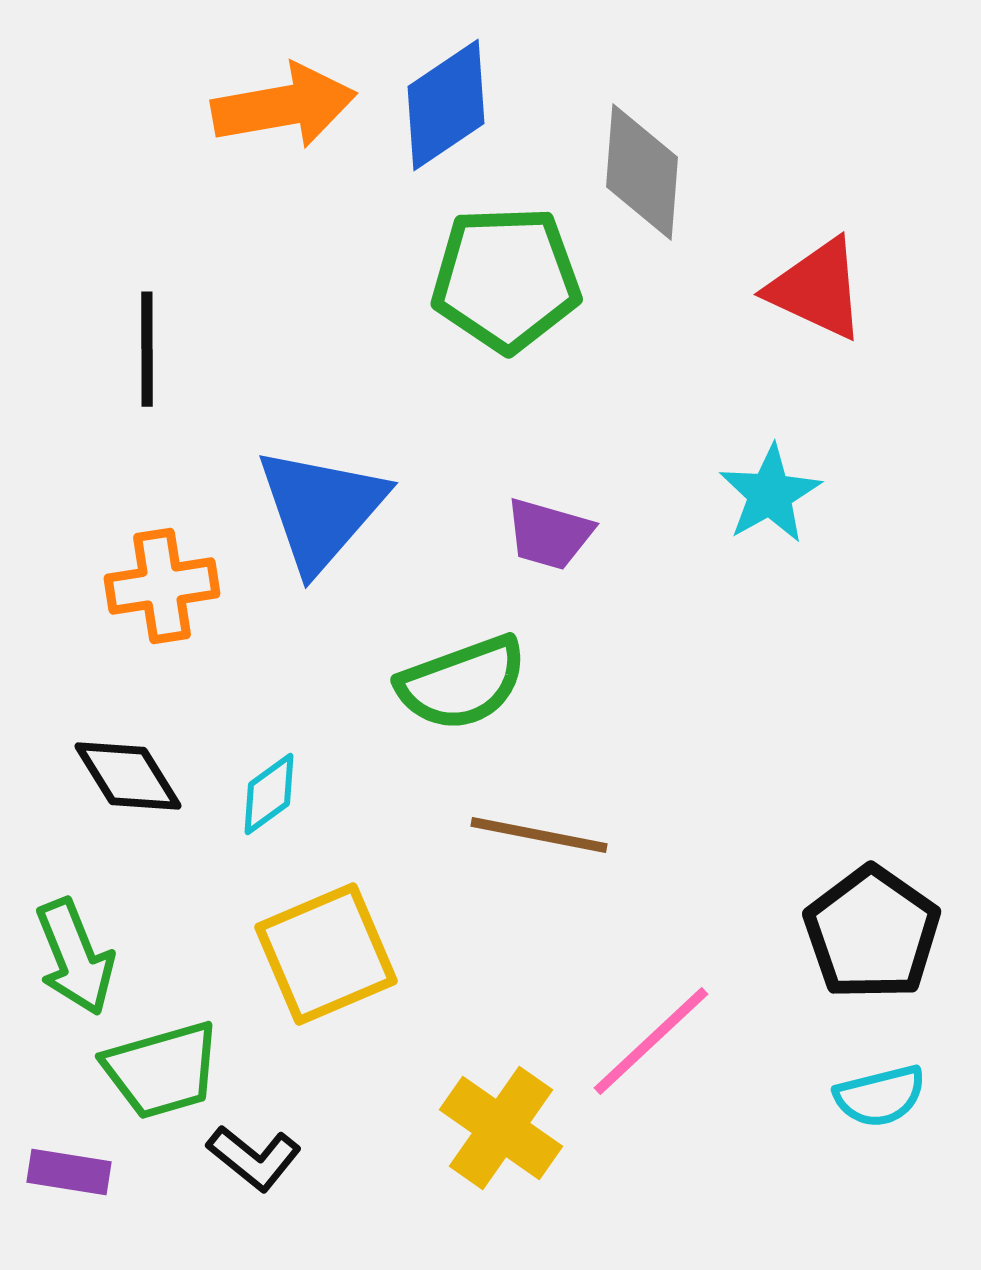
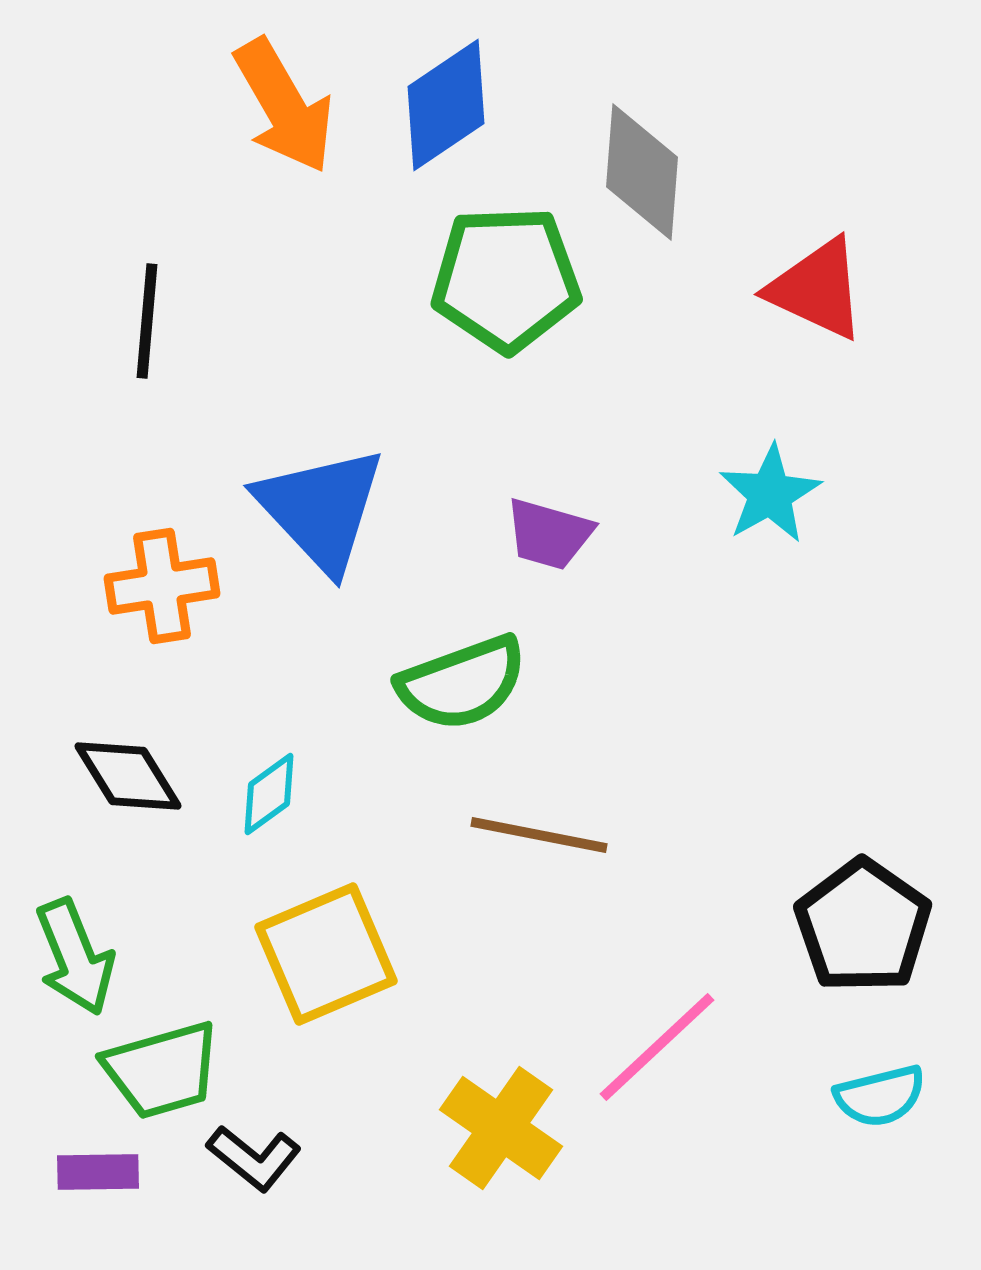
orange arrow: rotated 70 degrees clockwise
black line: moved 28 px up; rotated 5 degrees clockwise
blue triangle: rotated 24 degrees counterclockwise
black pentagon: moved 9 px left, 7 px up
pink line: moved 6 px right, 6 px down
purple rectangle: moved 29 px right; rotated 10 degrees counterclockwise
